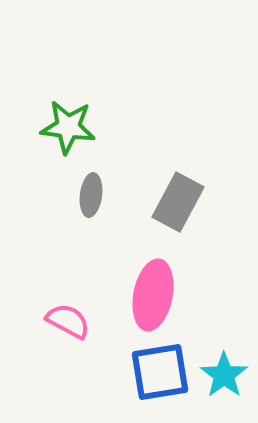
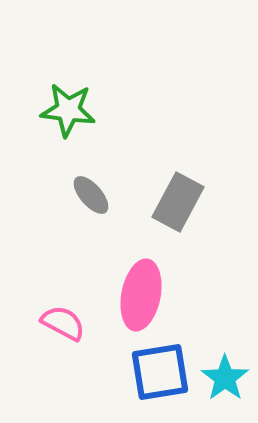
green star: moved 17 px up
gray ellipse: rotated 48 degrees counterclockwise
pink ellipse: moved 12 px left
pink semicircle: moved 5 px left, 2 px down
cyan star: moved 1 px right, 3 px down
